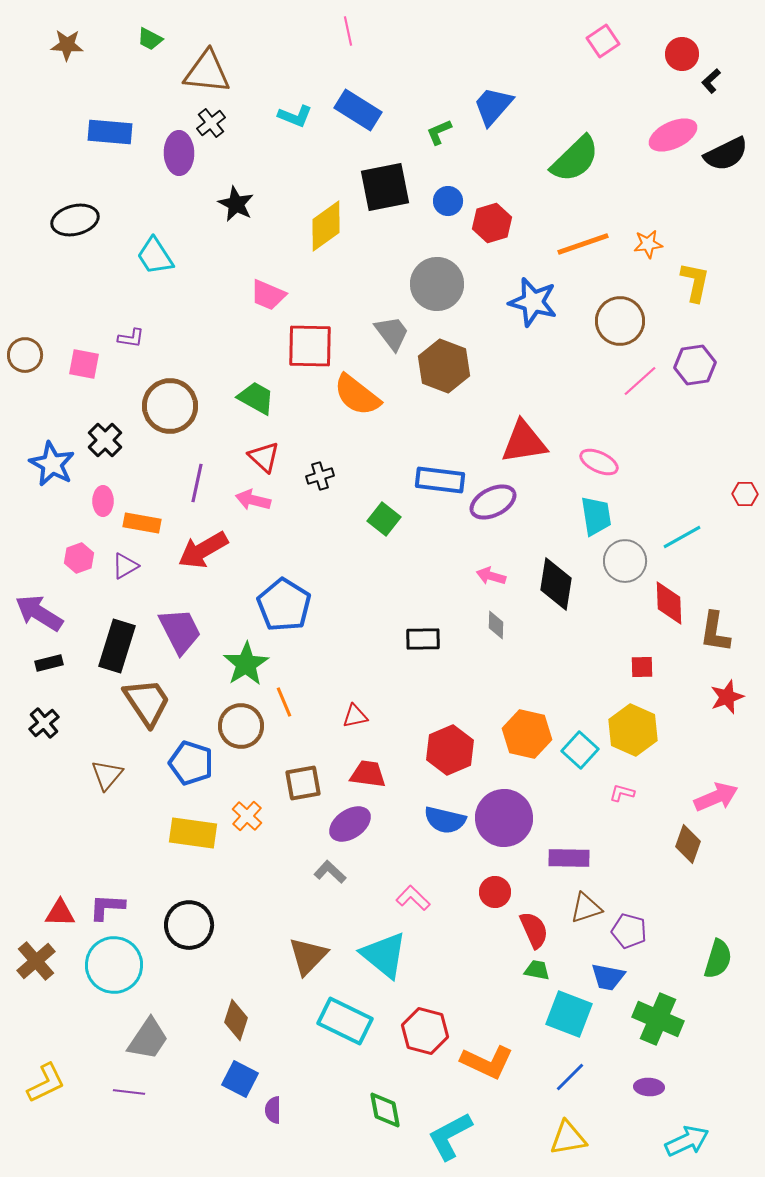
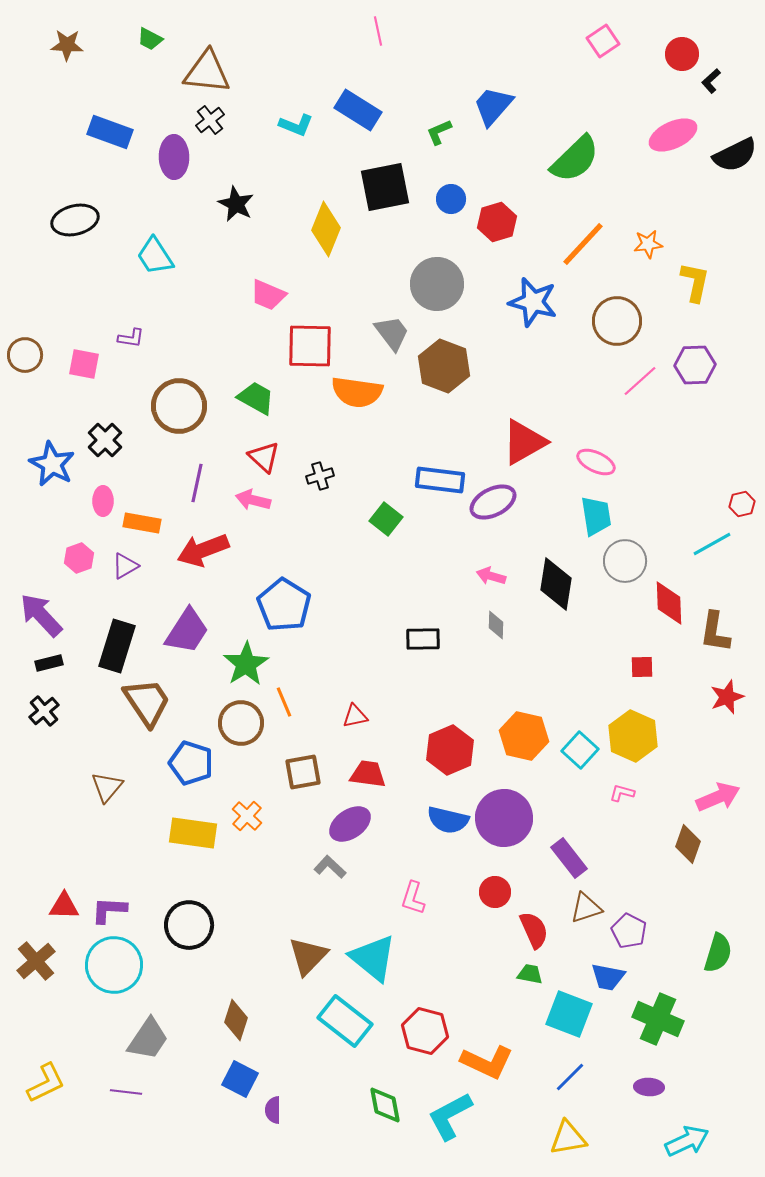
pink line at (348, 31): moved 30 px right
cyan L-shape at (295, 116): moved 1 px right, 9 px down
black cross at (211, 123): moved 1 px left, 3 px up
blue rectangle at (110, 132): rotated 15 degrees clockwise
purple ellipse at (179, 153): moved 5 px left, 4 px down
black semicircle at (726, 154): moved 9 px right, 1 px down
blue circle at (448, 201): moved 3 px right, 2 px up
red hexagon at (492, 223): moved 5 px right, 1 px up
yellow diamond at (326, 226): moved 3 px down; rotated 32 degrees counterclockwise
orange line at (583, 244): rotated 28 degrees counterclockwise
brown circle at (620, 321): moved 3 px left
purple hexagon at (695, 365): rotated 6 degrees clockwise
orange semicircle at (357, 395): moved 3 px up; rotated 30 degrees counterclockwise
brown circle at (170, 406): moved 9 px right
red triangle at (524, 442): rotated 21 degrees counterclockwise
pink ellipse at (599, 462): moved 3 px left
red hexagon at (745, 494): moved 3 px left, 10 px down; rotated 15 degrees counterclockwise
green square at (384, 519): moved 2 px right
cyan line at (682, 537): moved 30 px right, 7 px down
red arrow at (203, 550): rotated 9 degrees clockwise
purple arrow at (39, 613): moved 2 px right, 2 px down; rotated 15 degrees clockwise
purple trapezoid at (180, 631): moved 7 px right; rotated 60 degrees clockwise
black cross at (44, 723): moved 12 px up
brown circle at (241, 726): moved 3 px up
yellow hexagon at (633, 730): moved 6 px down
orange hexagon at (527, 734): moved 3 px left, 2 px down
brown triangle at (107, 775): moved 12 px down
brown square at (303, 783): moved 11 px up
pink arrow at (716, 797): moved 2 px right
blue semicircle at (445, 820): moved 3 px right
purple rectangle at (569, 858): rotated 51 degrees clockwise
gray L-shape at (330, 872): moved 5 px up
pink L-shape at (413, 898): rotated 116 degrees counterclockwise
purple L-shape at (107, 907): moved 2 px right, 3 px down
red triangle at (60, 913): moved 4 px right, 7 px up
purple pentagon at (629, 931): rotated 12 degrees clockwise
cyan triangle at (384, 955): moved 11 px left, 3 px down
green semicircle at (718, 959): moved 6 px up
green trapezoid at (537, 970): moved 7 px left, 4 px down
cyan rectangle at (345, 1021): rotated 12 degrees clockwise
purple line at (129, 1092): moved 3 px left
green diamond at (385, 1110): moved 5 px up
cyan L-shape at (450, 1136): moved 20 px up
